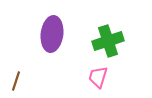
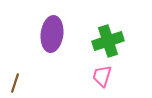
pink trapezoid: moved 4 px right, 1 px up
brown line: moved 1 px left, 2 px down
